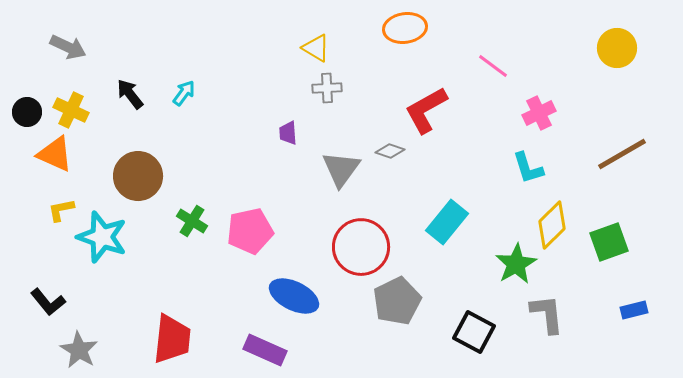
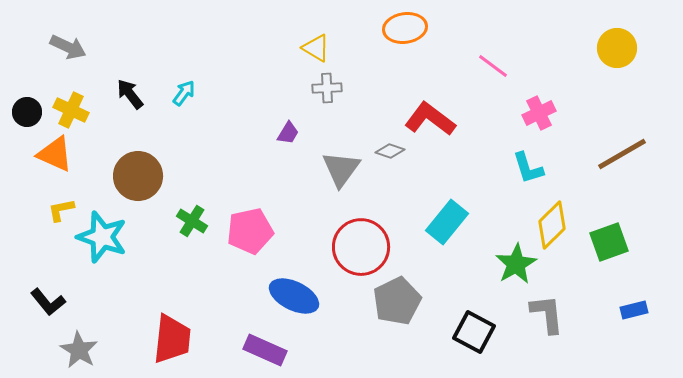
red L-shape: moved 4 px right, 9 px down; rotated 66 degrees clockwise
purple trapezoid: rotated 145 degrees counterclockwise
